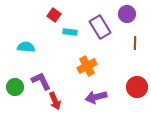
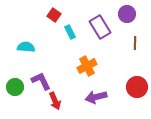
cyan rectangle: rotated 56 degrees clockwise
